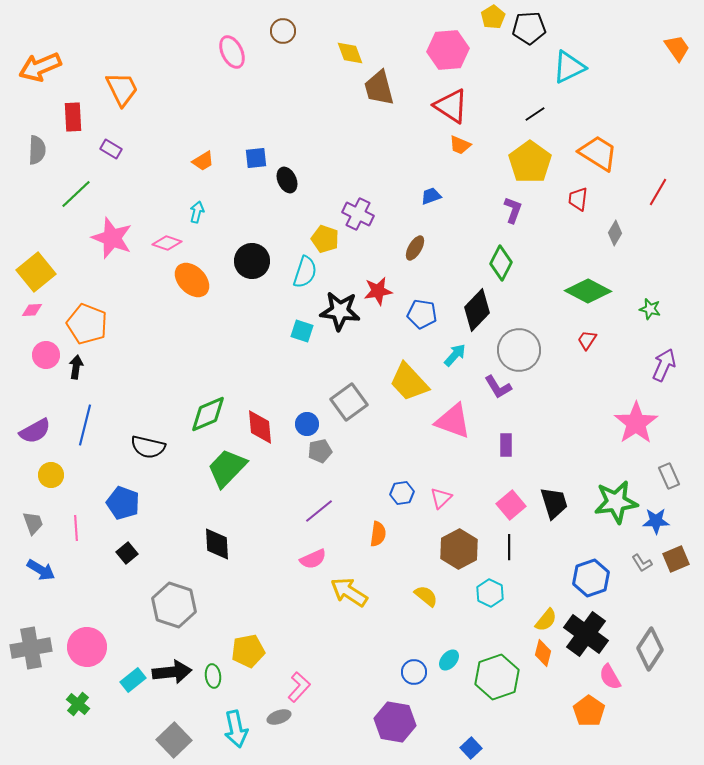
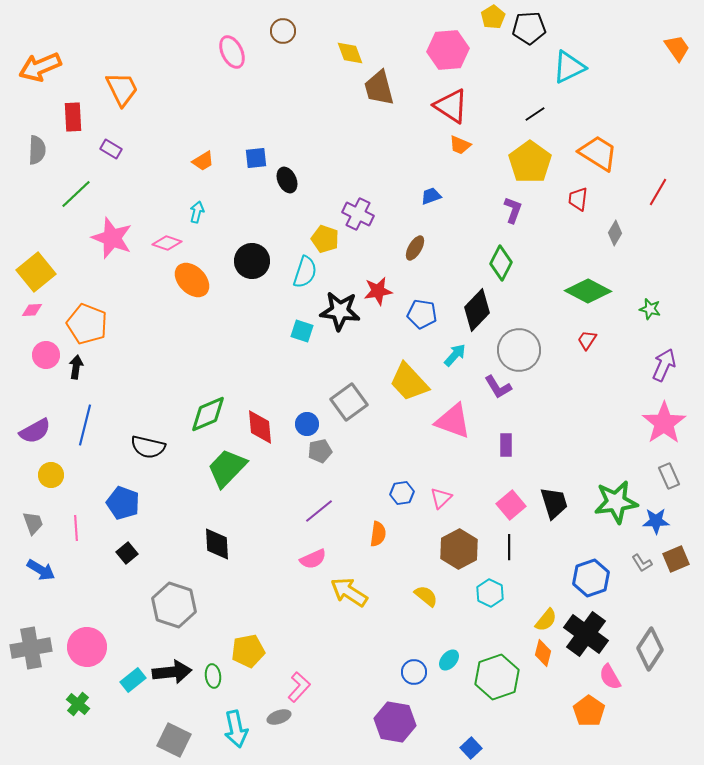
pink star at (636, 423): moved 28 px right
gray square at (174, 740): rotated 20 degrees counterclockwise
